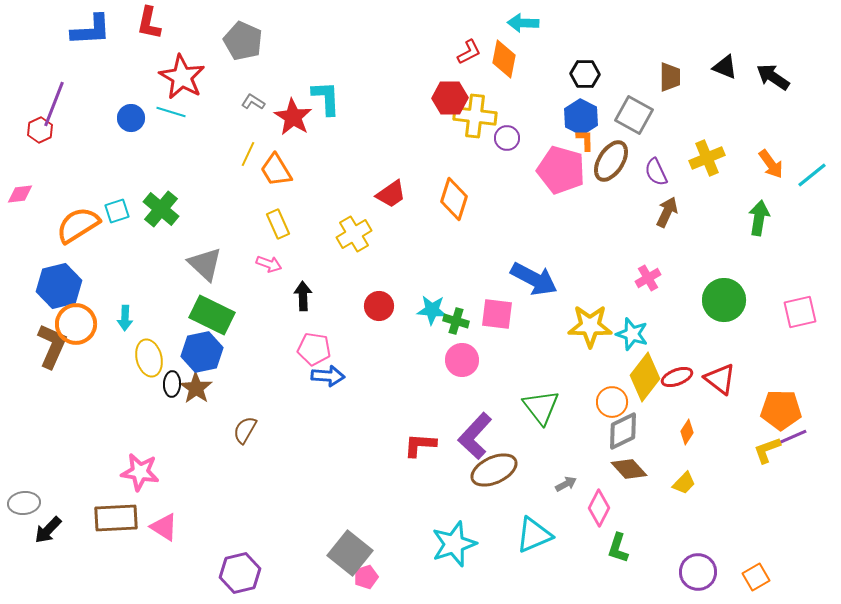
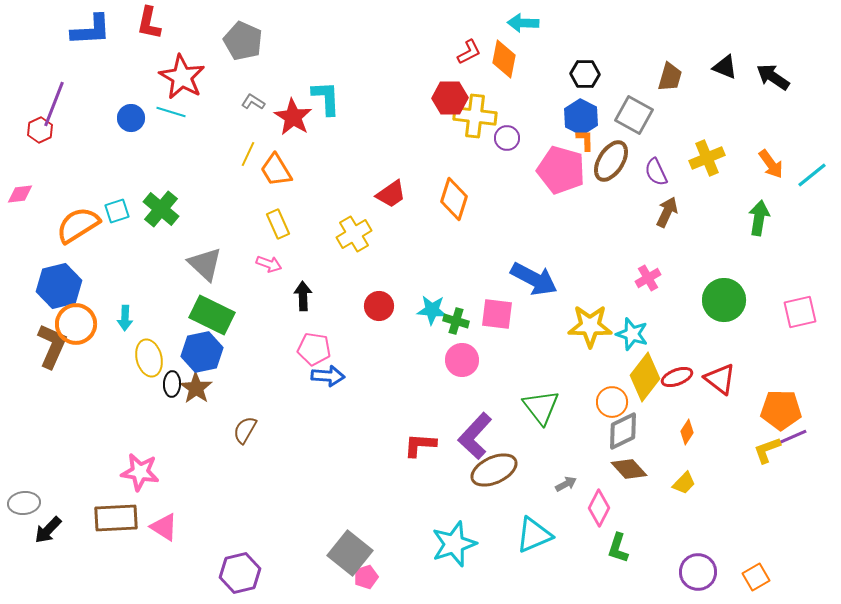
brown trapezoid at (670, 77): rotated 16 degrees clockwise
